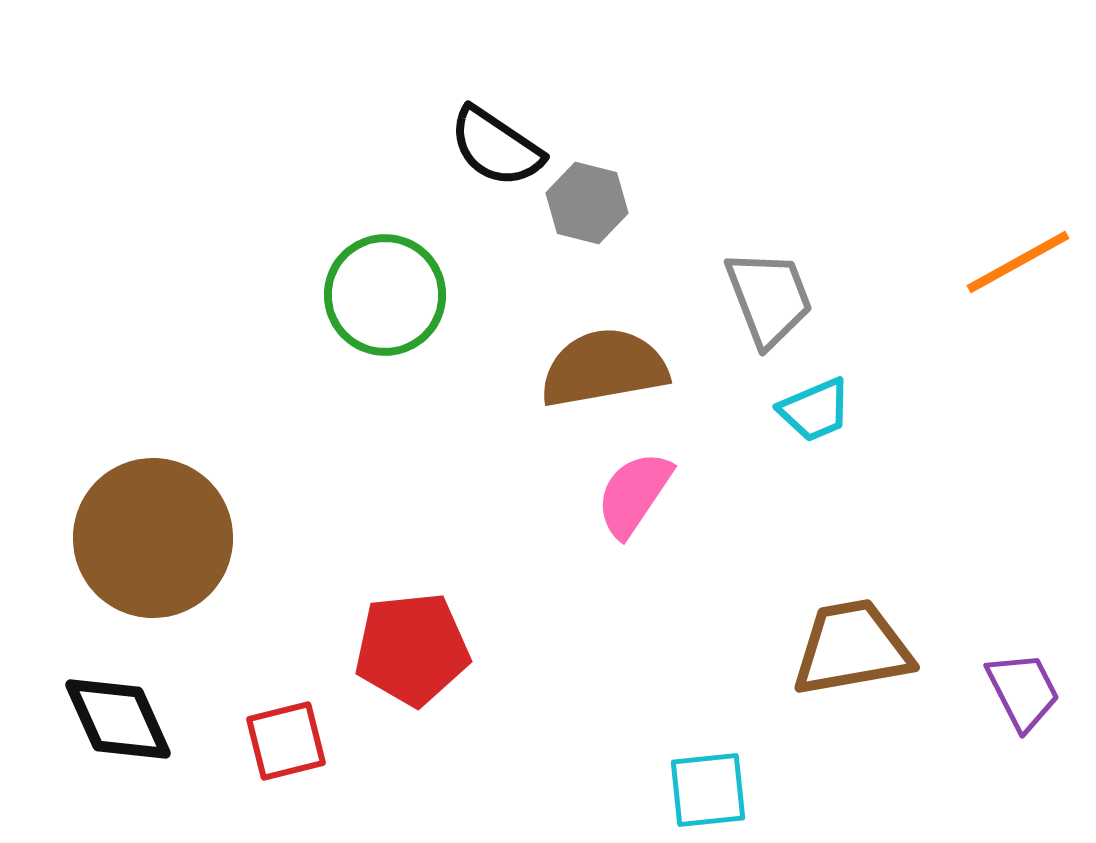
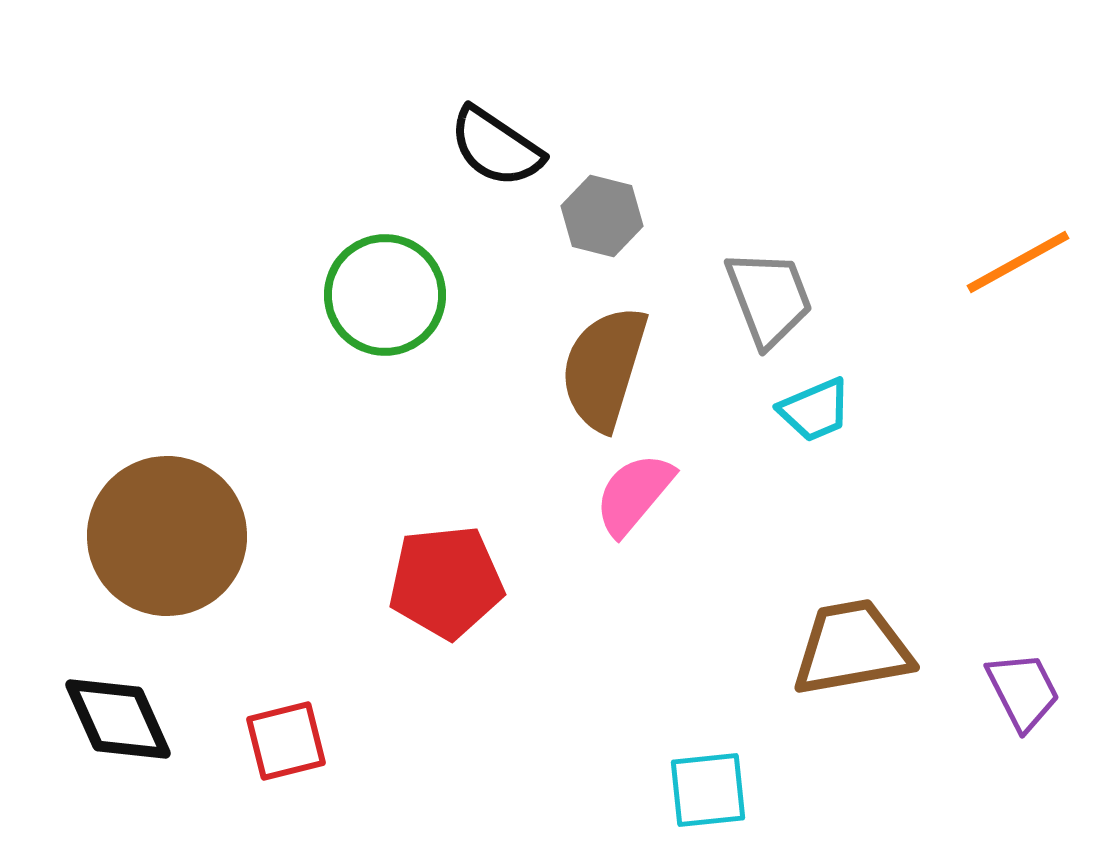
gray hexagon: moved 15 px right, 13 px down
brown semicircle: rotated 63 degrees counterclockwise
pink semicircle: rotated 6 degrees clockwise
brown circle: moved 14 px right, 2 px up
red pentagon: moved 34 px right, 67 px up
